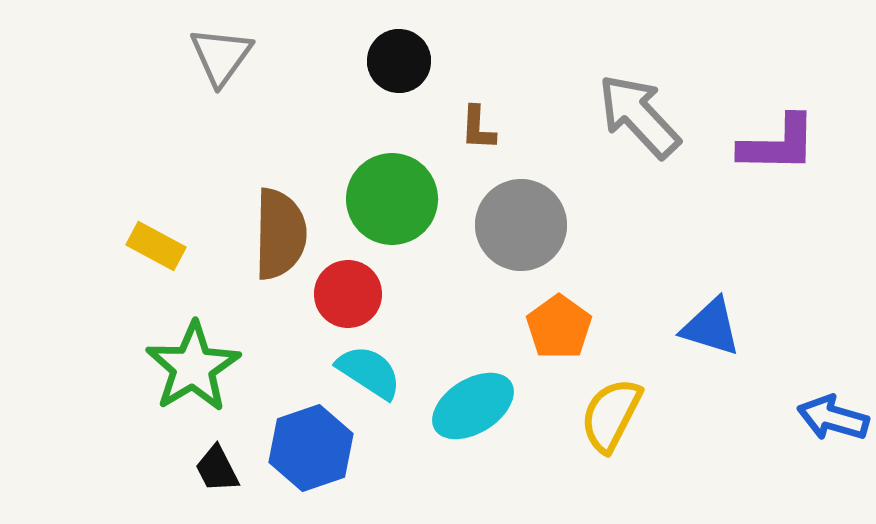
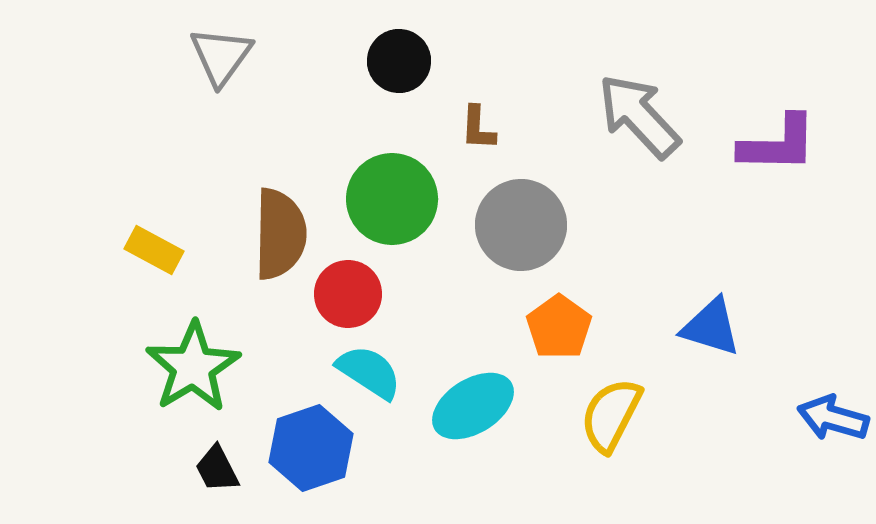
yellow rectangle: moved 2 px left, 4 px down
